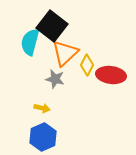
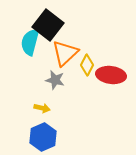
black square: moved 4 px left, 1 px up
gray star: moved 1 px down
